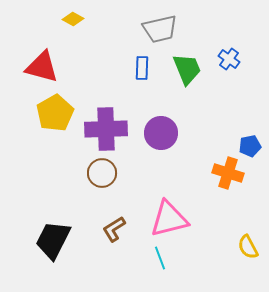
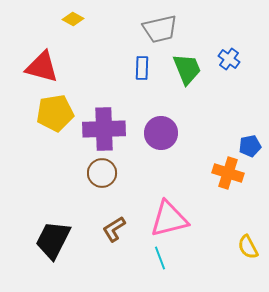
yellow pentagon: rotated 21 degrees clockwise
purple cross: moved 2 px left
